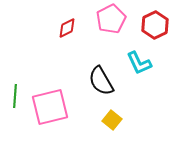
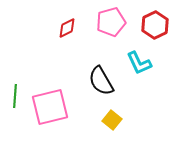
pink pentagon: moved 3 px down; rotated 12 degrees clockwise
